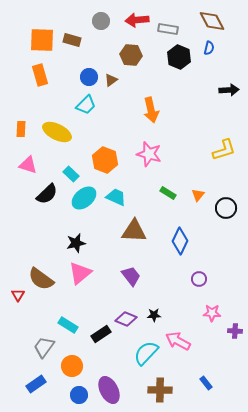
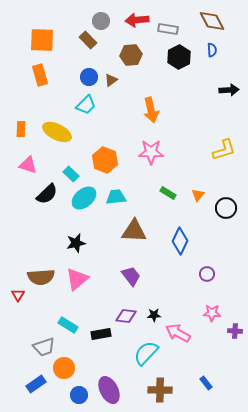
brown rectangle at (72, 40): moved 16 px right; rotated 30 degrees clockwise
blue semicircle at (209, 48): moved 3 px right, 2 px down; rotated 16 degrees counterclockwise
brown hexagon at (131, 55): rotated 10 degrees counterclockwise
black hexagon at (179, 57): rotated 10 degrees clockwise
pink star at (149, 154): moved 2 px right, 2 px up; rotated 15 degrees counterclockwise
cyan trapezoid at (116, 197): rotated 30 degrees counterclockwise
pink triangle at (80, 273): moved 3 px left, 6 px down
brown semicircle at (41, 279): moved 2 px up; rotated 40 degrees counterclockwise
purple circle at (199, 279): moved 8 px right, 5 px up
purple diamond at (126, 319): moved 3 px up; rotated 15 degrees counterclockwise
black rectangle at (101, 334): rotated 24 degrees clockwise
pink arrow at (178, 341): moved 8 px up
gray trapezoid at (44, 347): rotated 145 degrees counterclockwise
orange circle at (72, 366): moved 8 px left, 2 px down
